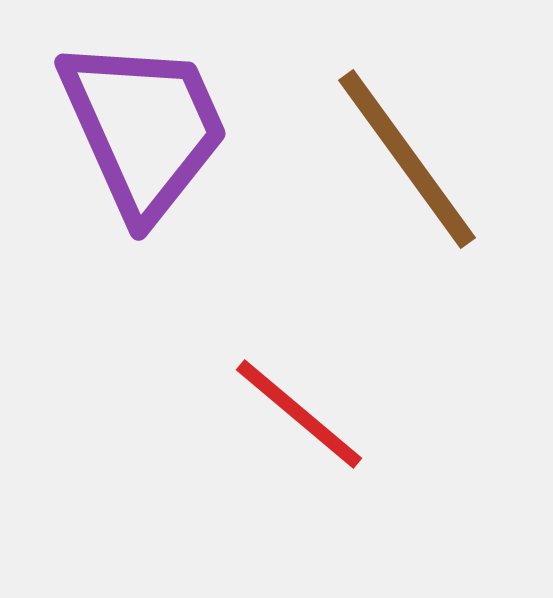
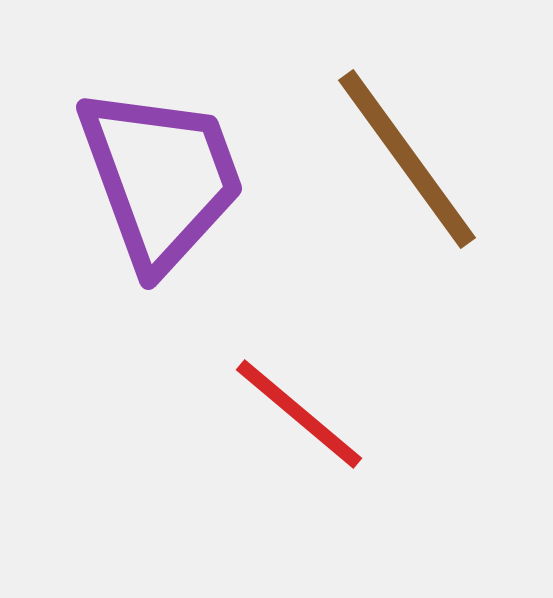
purple trapezoid: moved 17 px right, 50 px down; rotated 4 degrees clockwise
